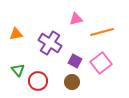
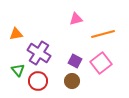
orange line: moved 1 px right, 2 px down
purple cross: moved 11 px left, 10 px down
brown circle: moved 1 px up
